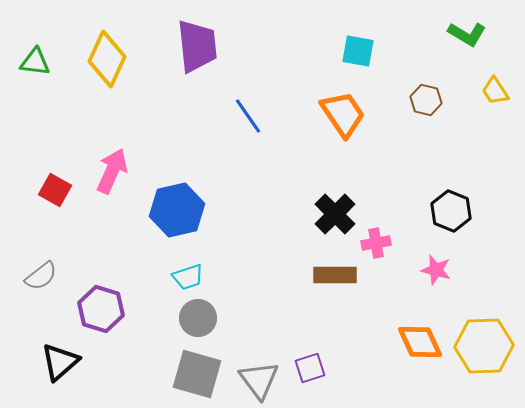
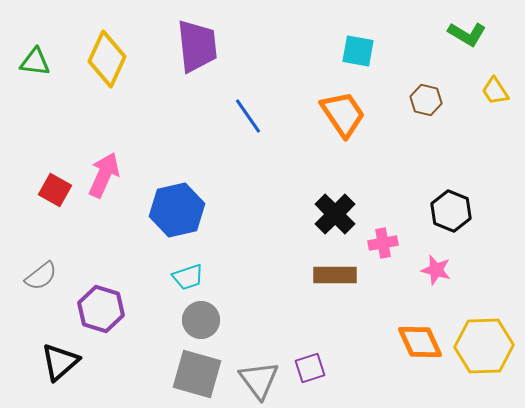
pink arrow: moved 8 px left, 4 px down
pink cross: moved 7 px right
gray circle: moved 3 px right, 2 px down
